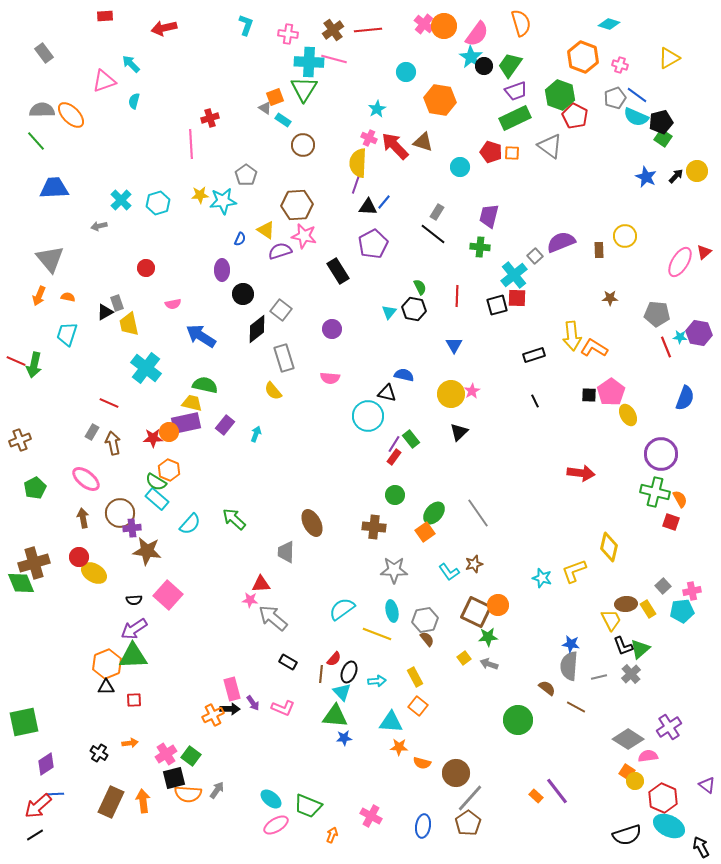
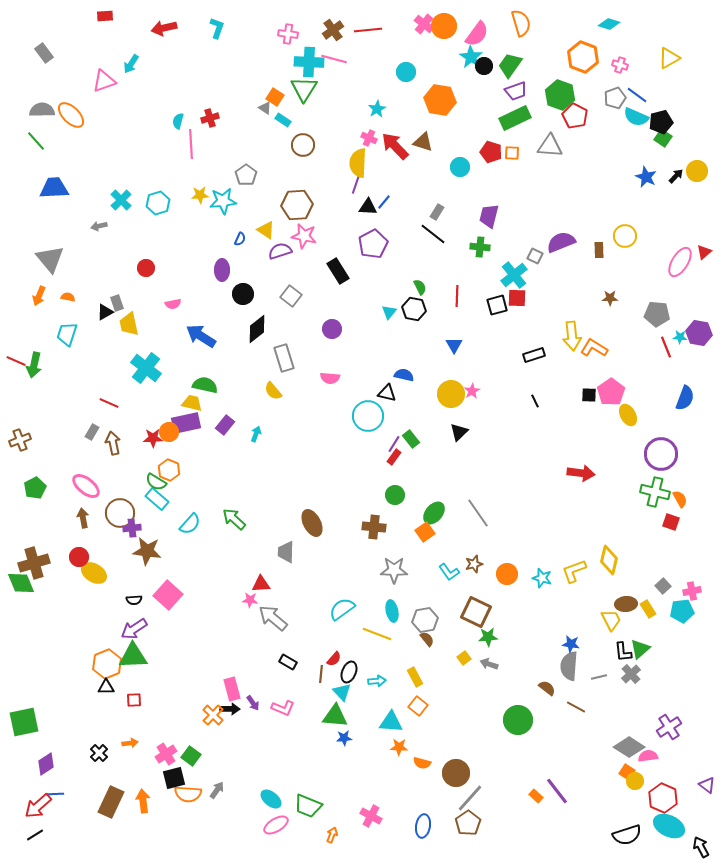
cyan L-shape at (246, 25): moved 29 px left, 3 px down
cyan arrow at (131, 64): rotated 102 degrees counterclockwise
orange square at (275, 97): rotated 36 degrees counterclockwise
cyan semicircle at (134, 101): moved 44 px right, 20 px down
gray triangle at (550, 146): rotated 32 degrees counterclockwise
gray square at (535, 256): rotated 21 degrees counterclockwise
gray square at (281, 310): moved 10 px right, 14 px up
pink ellipse at (86, 479): moved 7 px down
yellow diamond at (609, 547): moved 13 px down
orange circle at (498, 605): moved 9 px right, 31 px up
black L-shape at (623, 646): moved 6 px down; rotated 15 degrees clockwise
orange cross at (213, 715): rotated 20 degrees counterclockwise
gray diamond at (628, 739): moved 1 px right, 8 px down
black cross at (99, 753): rotated 12 degrees clockwise
